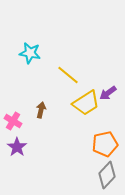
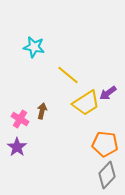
cyan star: moved 4 px right, 6 px up
brown arrow: moved 1 px right, 1 px down
pink cross: moved 7 px right, 2 px up
orange pentagon: rotated 20 degrees clockwise
